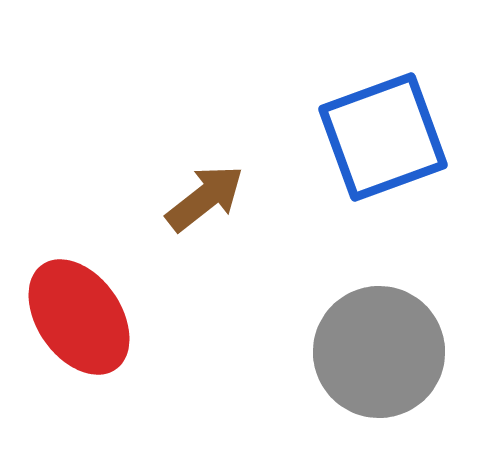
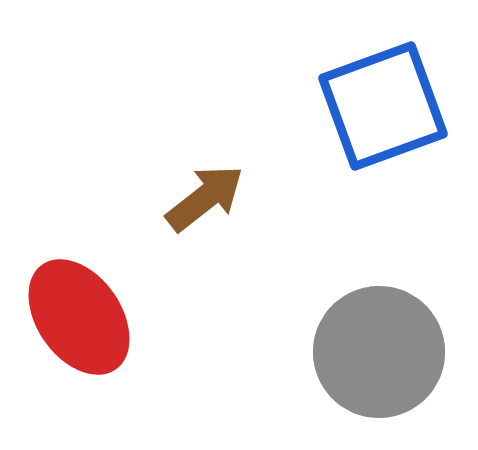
blue square: moved 31 px up
